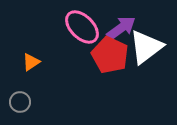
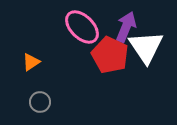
purple arrow: moved 5 px right, 1 px up; rotated 32 degrees counterclockwise
white triangle: rotated 27 degrees counterclockwise
gray circle: moved 20 px right
